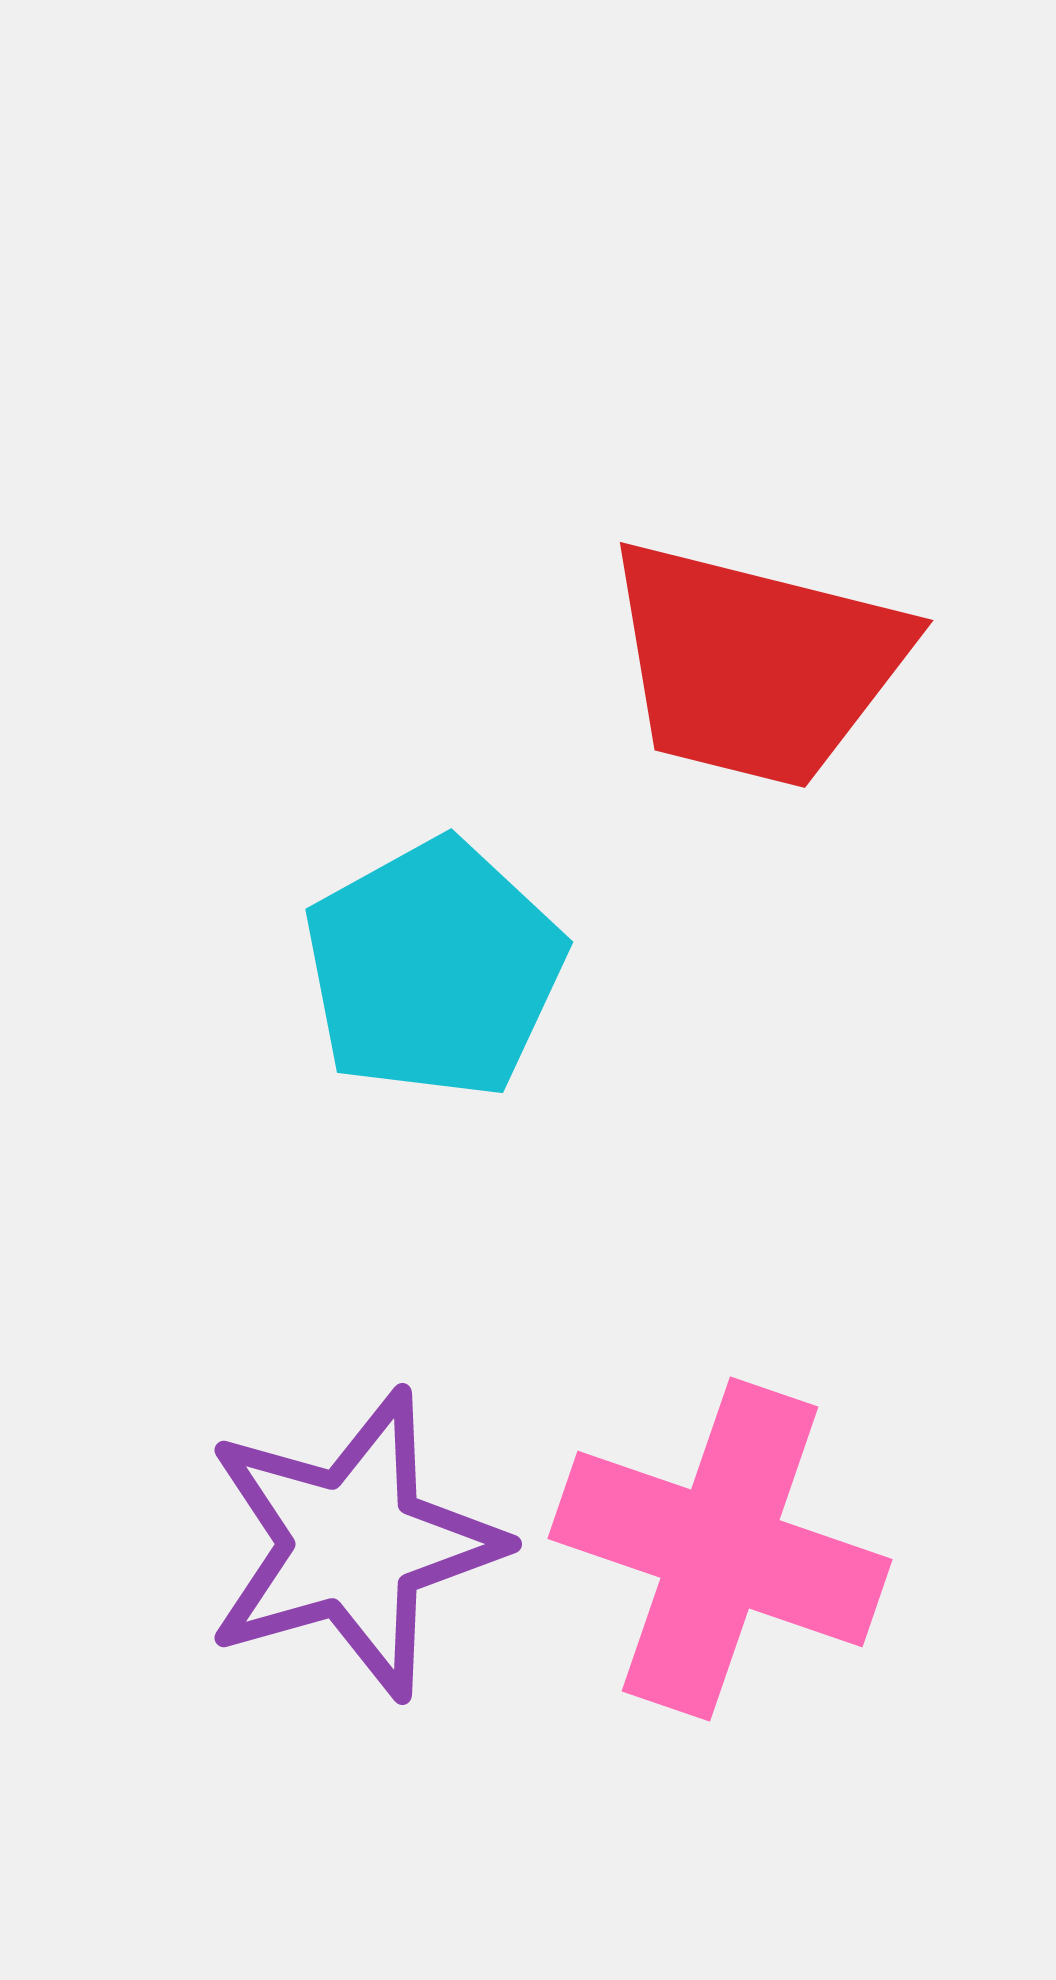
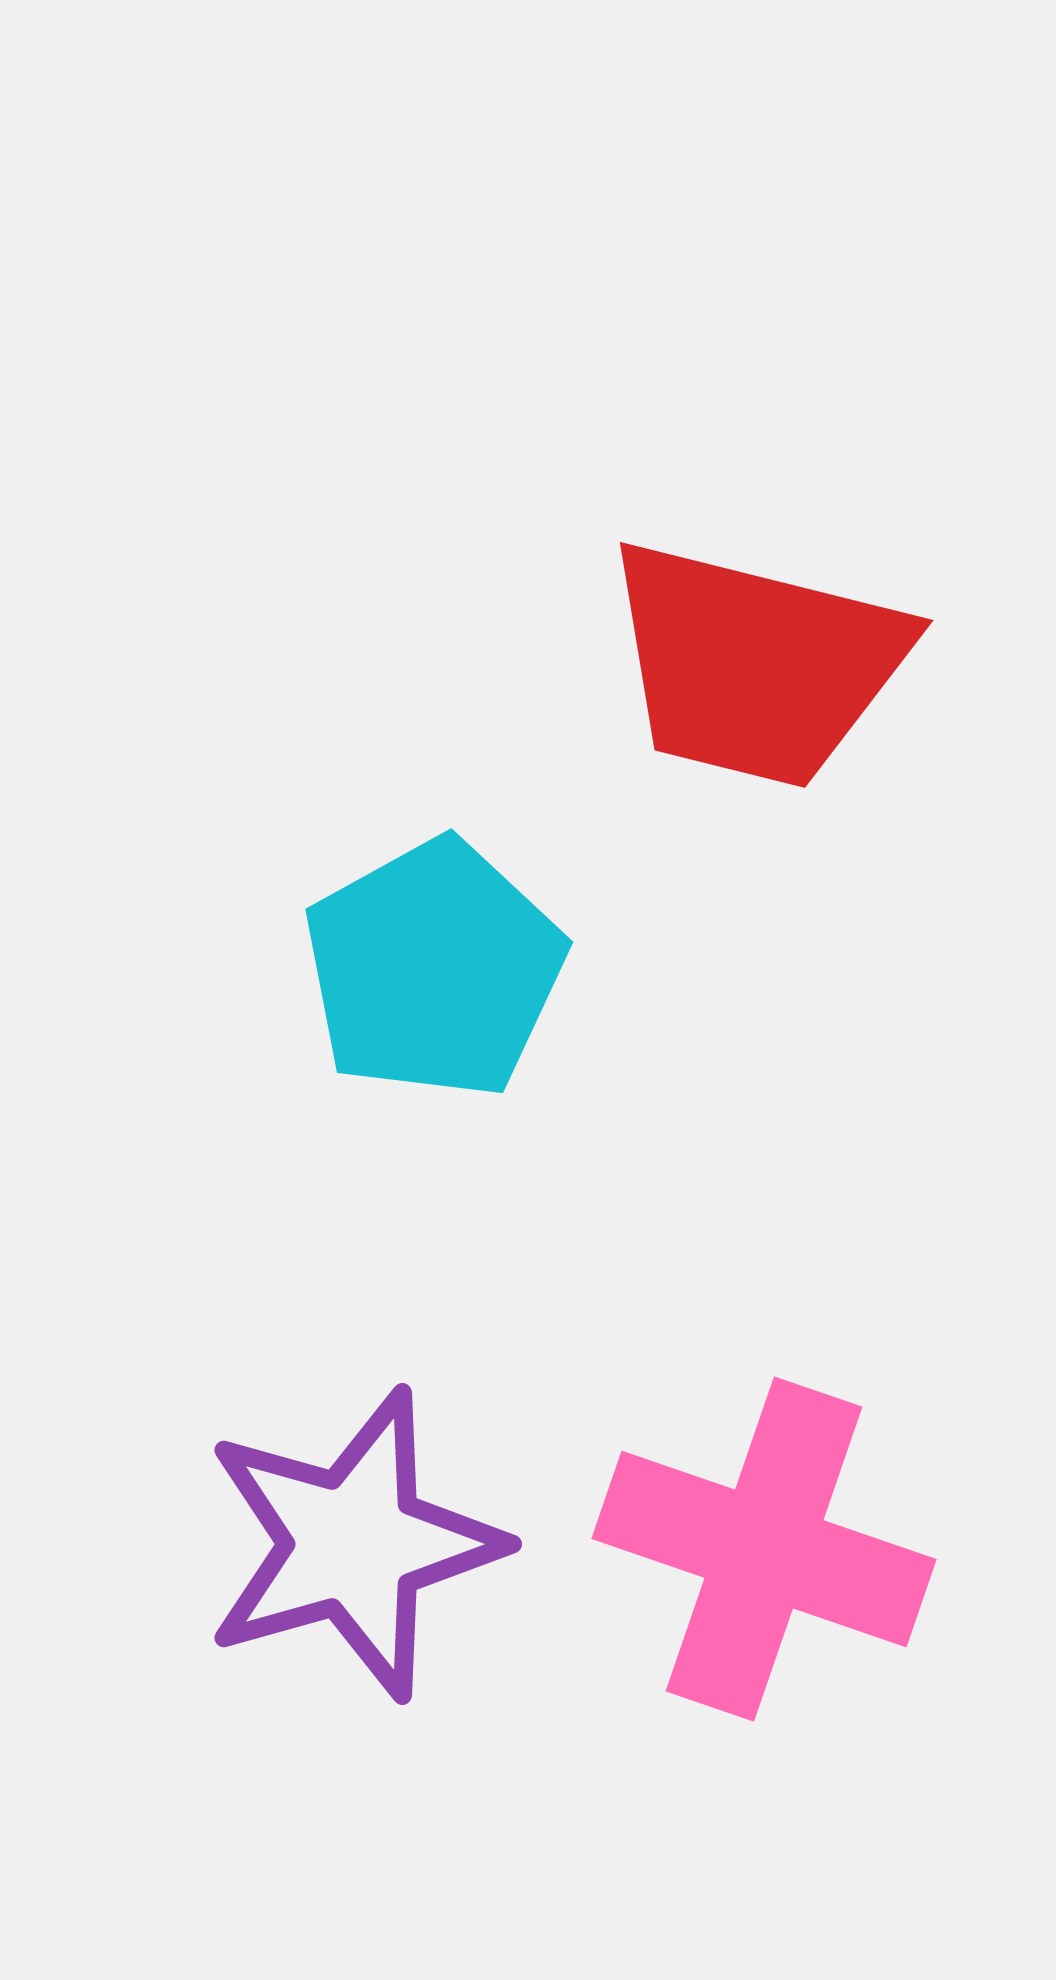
pink cross: moved 44 px right
